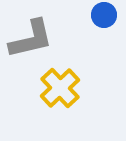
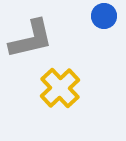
blue circle: moved 1 px down
